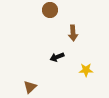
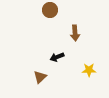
brown arrow: moved 2 px right
yellow star: moved 3 px right
brown triangle: moved 10 px right, 10 px up
